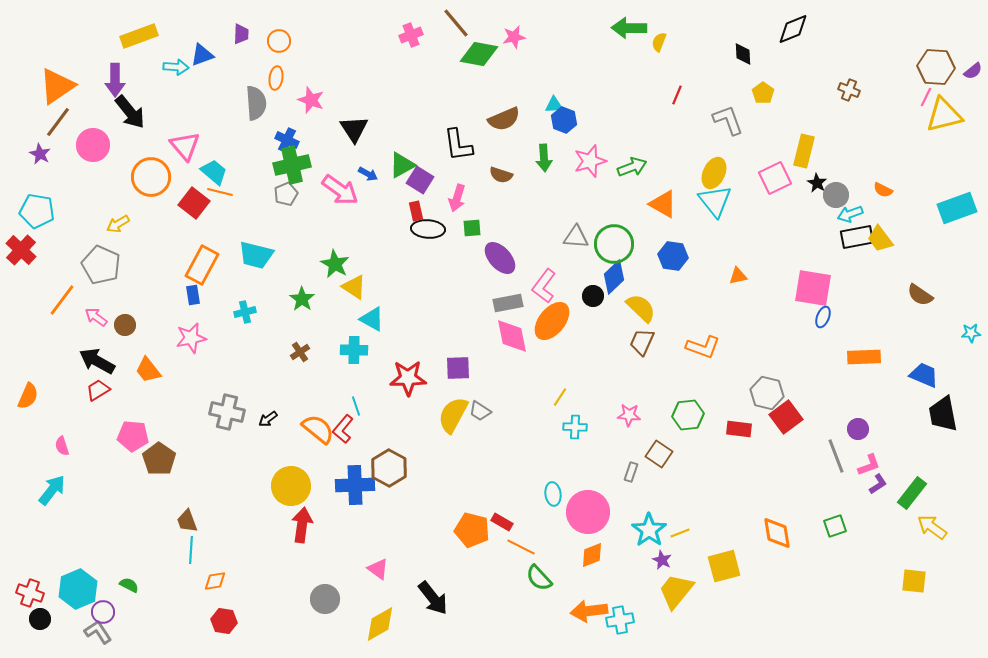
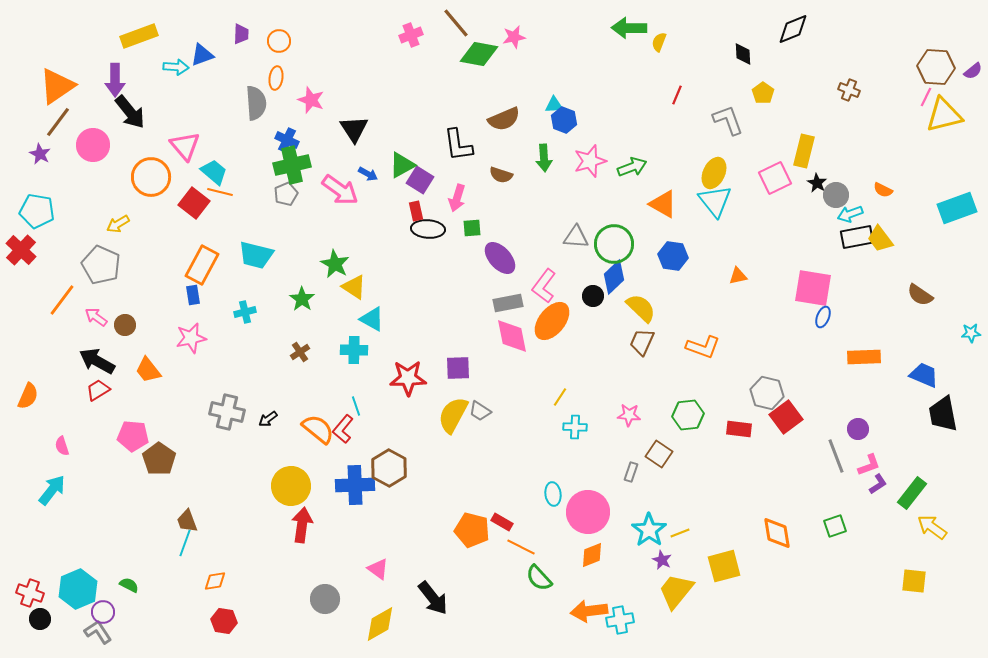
cyan line at (191, 550): moved 6 px left, 7 px up; rotated 16 degrees clockwise
